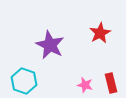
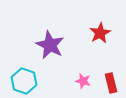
pink star: moved 2 px left, 4 px up
